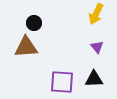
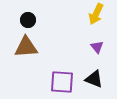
black circle: moved 6 px left, 3 px up
black triangle: rotated 24 degrees clockwise
